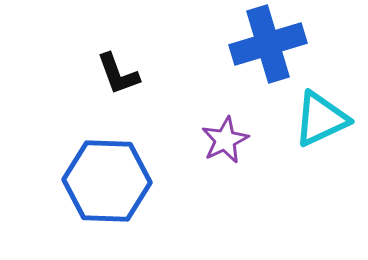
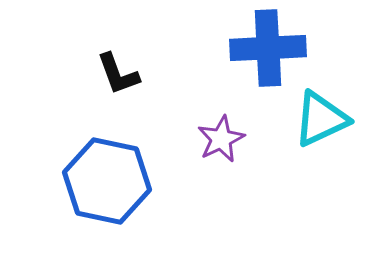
blue cross: moved 4 px down; rotated 14 degrees clockwise
purple star: moved 4 px left, 1 px up
blue hexagon: rotated 10 degrees clockwise
